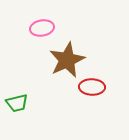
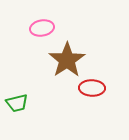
brown star: rotated 9 degrees counterclockwise
red ellipse: moved 1 px down
